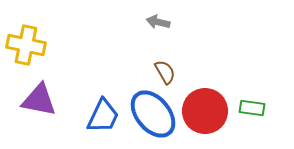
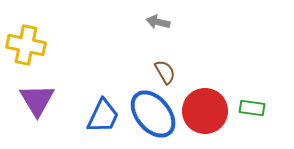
purple triangle: moved 2 px left; rotated 48 degrees clockwise
